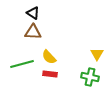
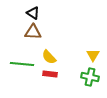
yellow triangle: moved 4 px left, 1 px down
green line: rotated 20 degrees clockwise
